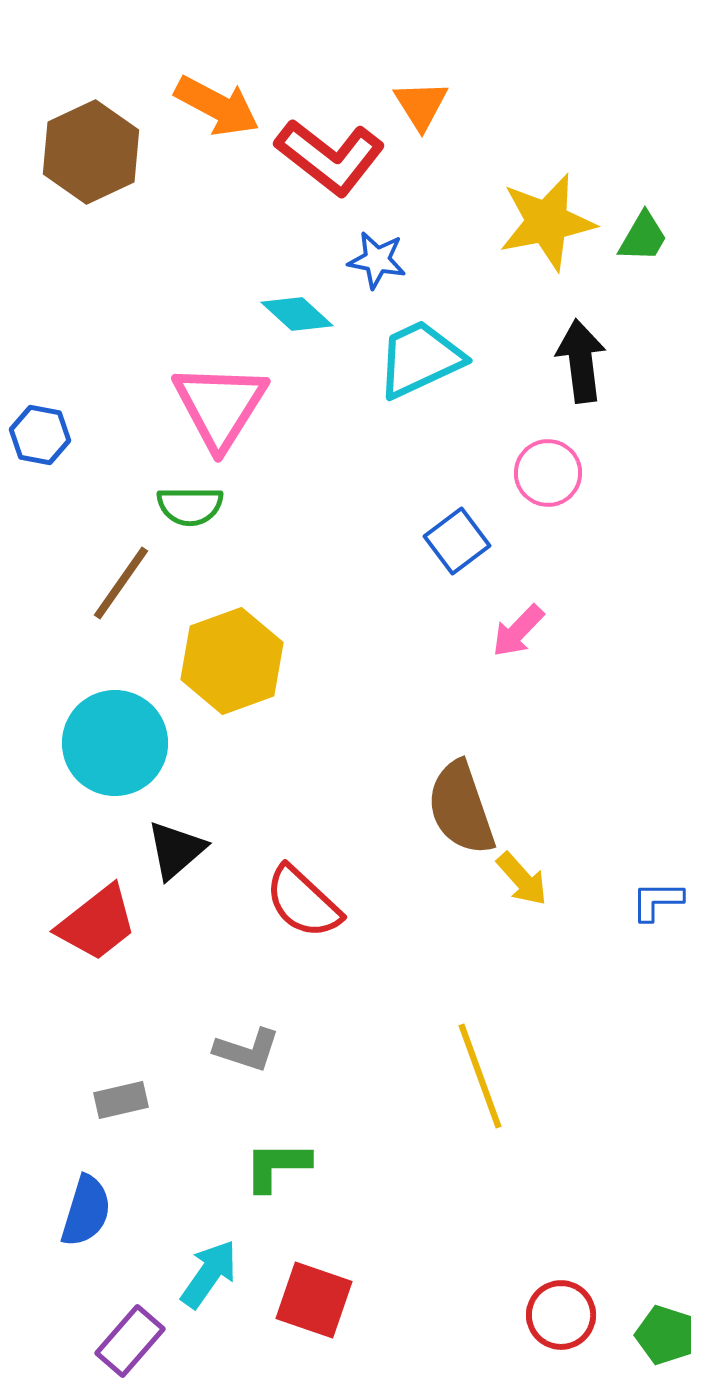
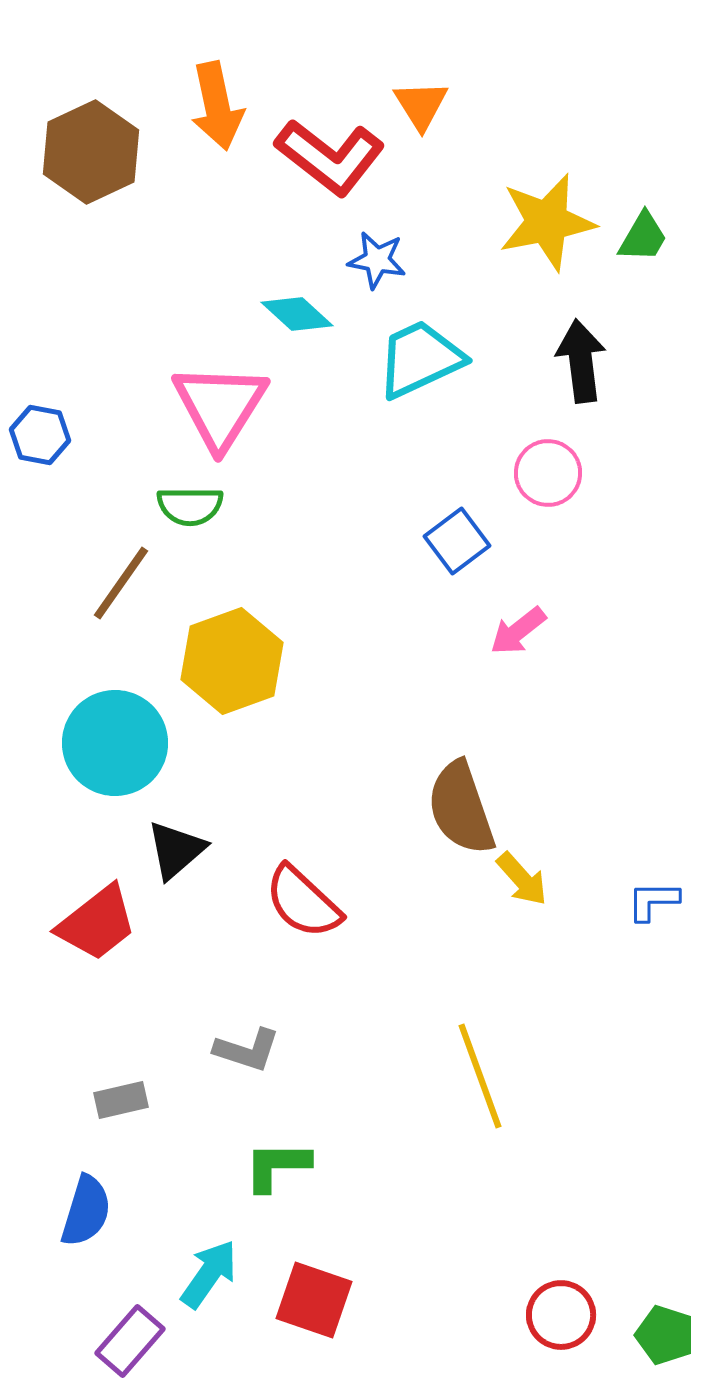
orange arrow: rotated 50 degrees clockwise
pink arrow: rotated 8 degrees clockwise
blue L-shape: moved 4 px left
